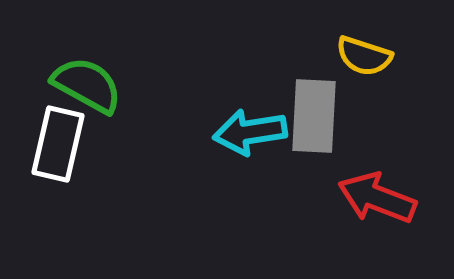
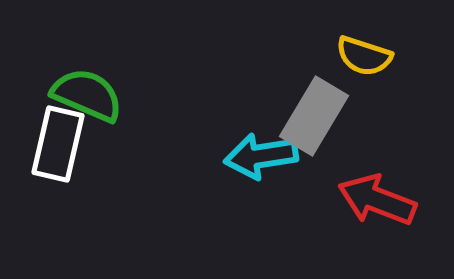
green semicircle: moved 10 px down; rotated 6 degrees counterclockwise
gray rectangle: rotated 28 degrees clockwise
cyan arrow: moved 11 px right, 24 px down
red arrow: moved 2 px down
